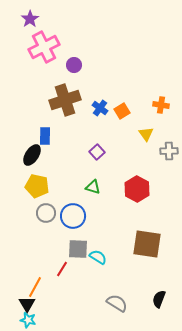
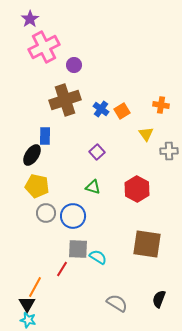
blue cross: moved 1 px right, 1 px down
